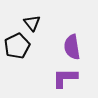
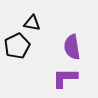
black triangle: rotated 42 degrees counterclockwise
